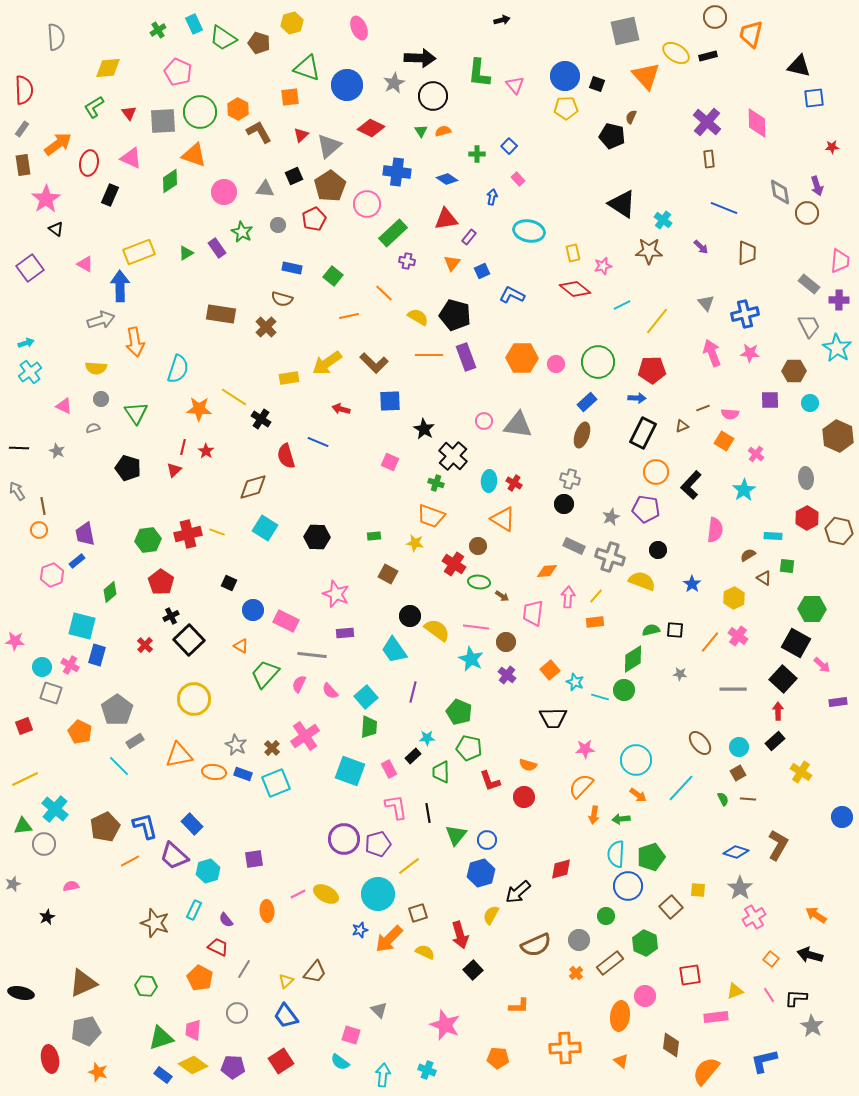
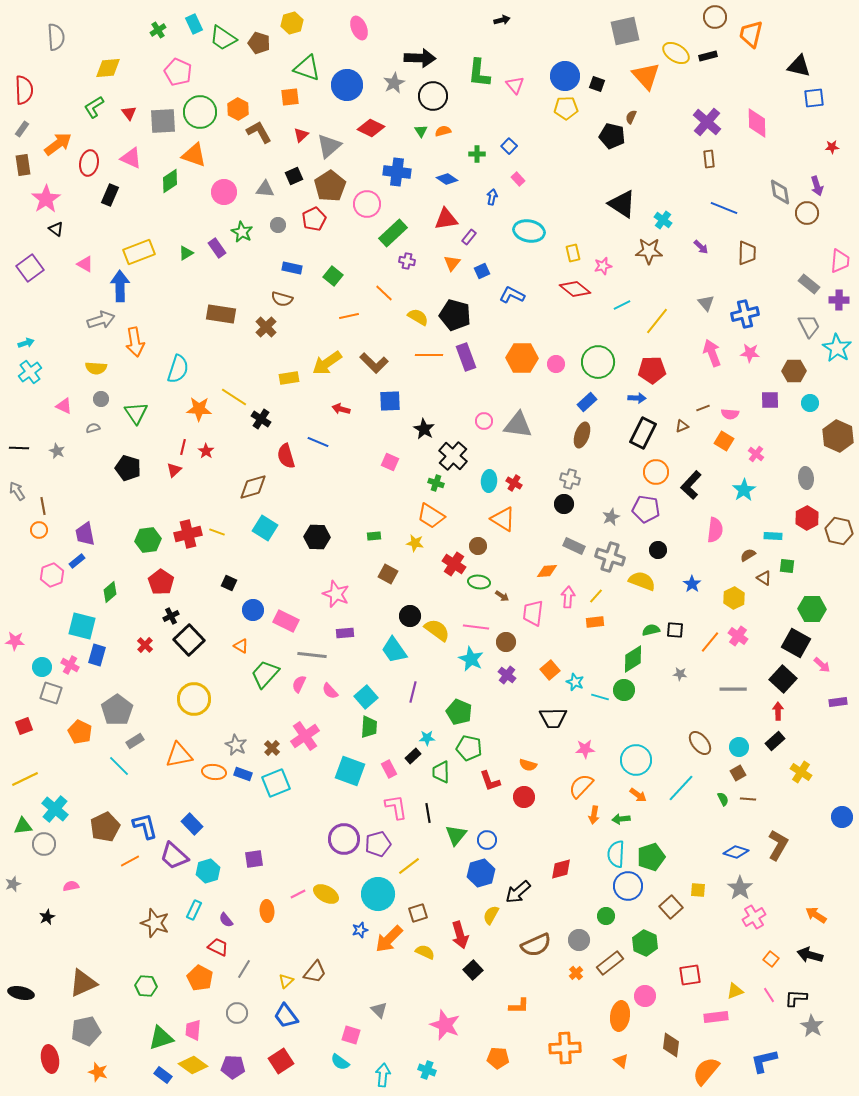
orange trapezoid at (431, 516): rotated 12 degrees clockwise
